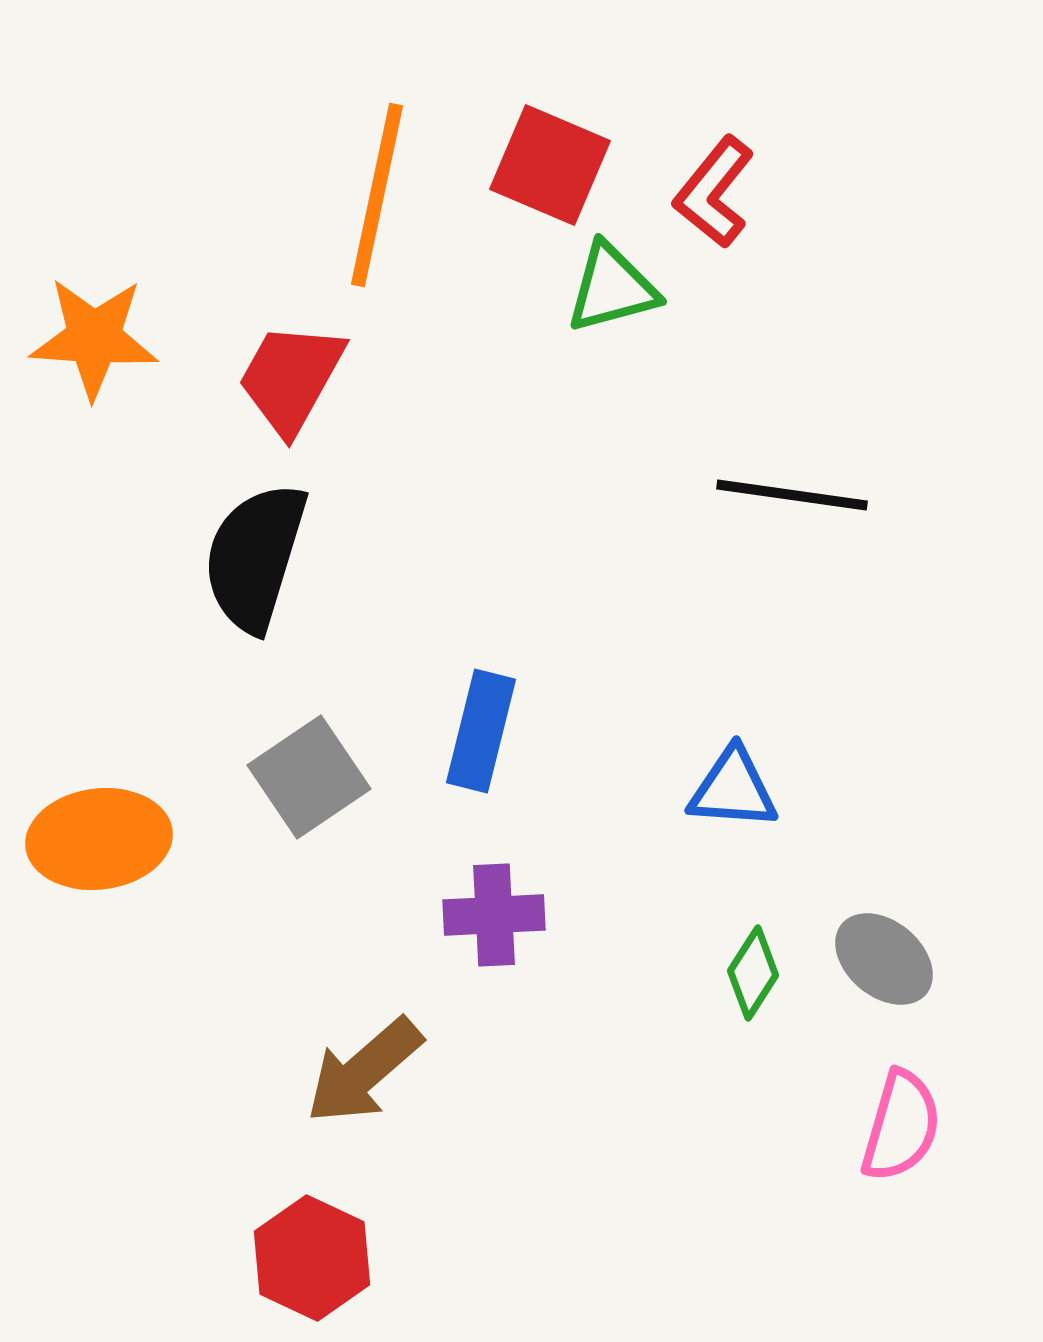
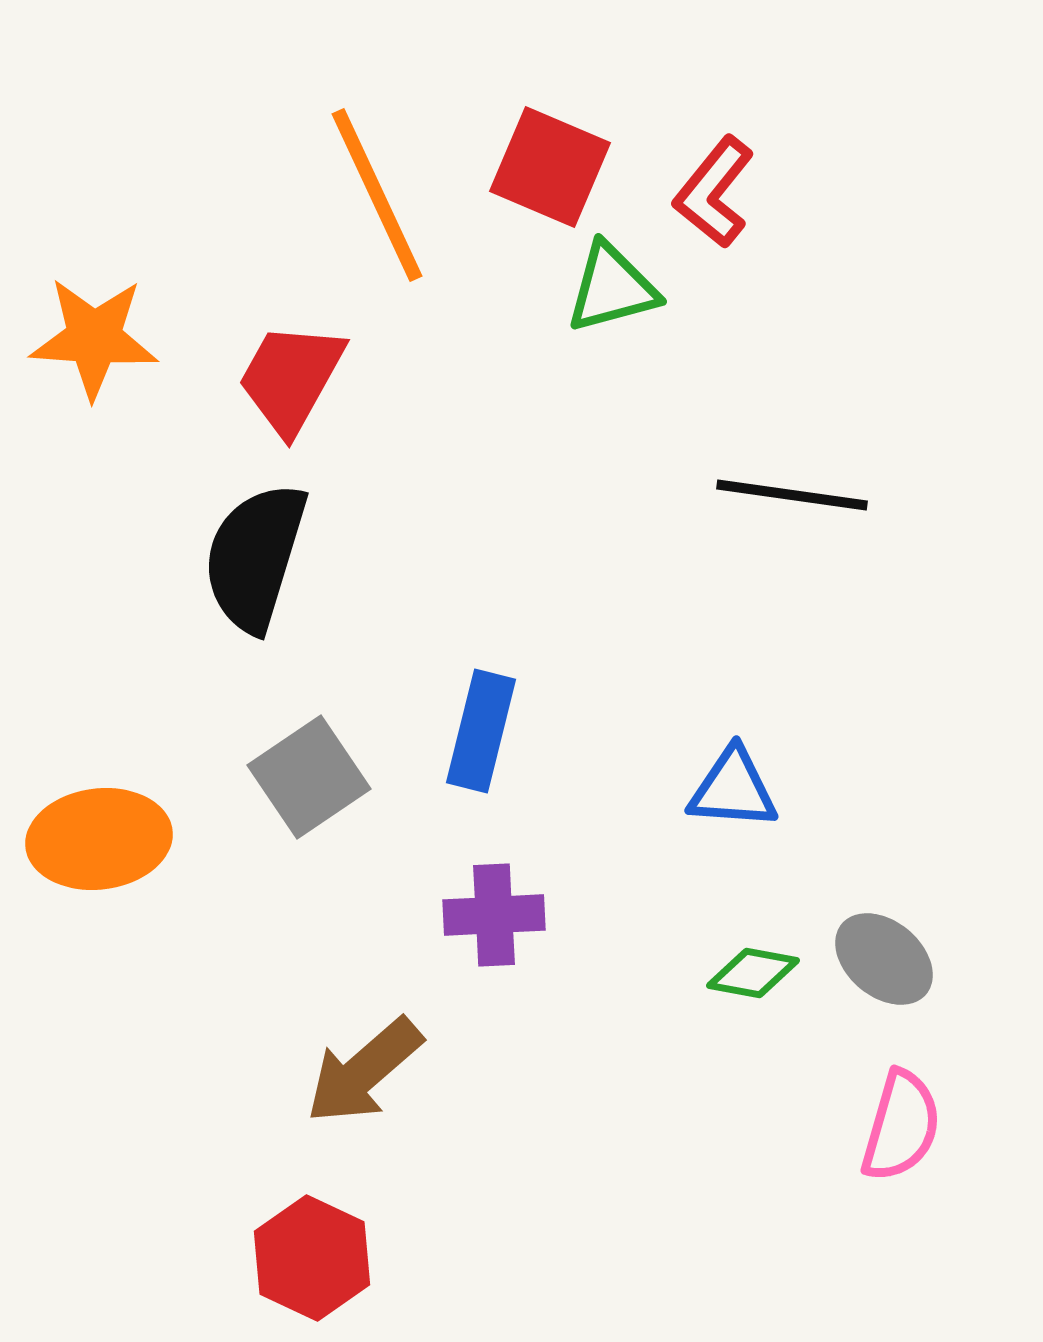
red square: moved 2 px down
orange line: rotated 37 degrees counterclockwise
green diamond: rotated 68 degrees clockwise
